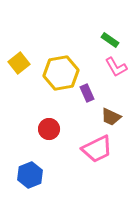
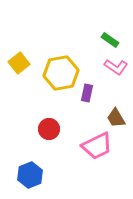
pink L-shape: rotated 25 degrees counterclockwise
purple rectangle: rotated 36 degrees clockwise
brown trapezoid: moved 5 px right, 1 px down; rotated 35 degrees clockwise
pink trapezoid: moved 3 px up
